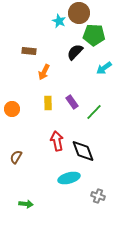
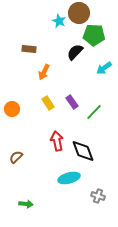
brown rectangle: moved 2 px up
yellow rectangle: rotated 32 degrees counterclockwise
brown semicircle: rotated 16 degrees clockwise
